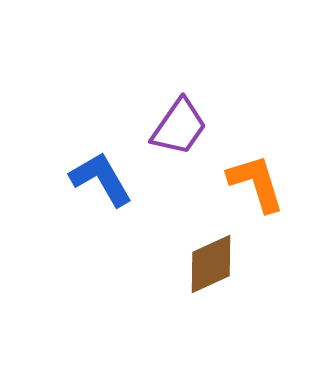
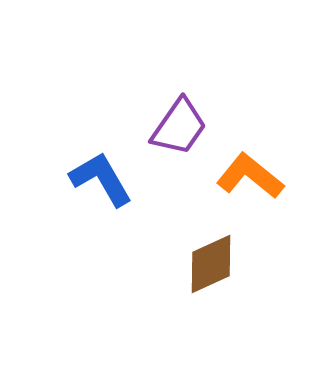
orange L-shape: moved 6 px left, 7 px up; rotated 34 degrees counterclockwise
